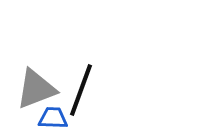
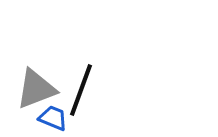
blue trapezoid: rotated 20 degrees clockwise
